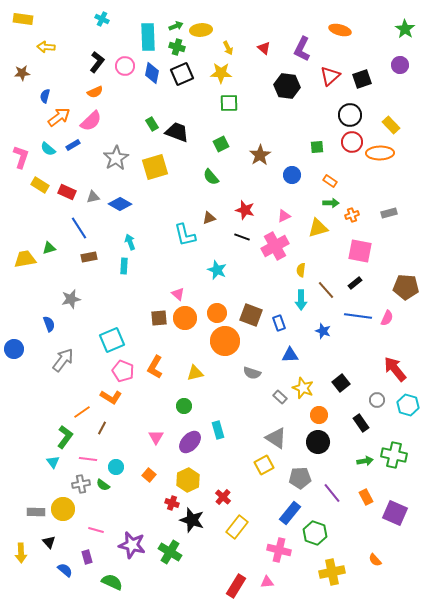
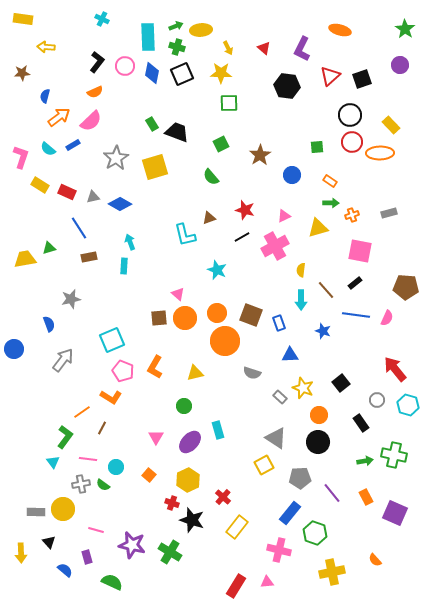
black line at (242, 237): rotated 49 degrees counterclockwise
blue line at (358, 316): moved 2 px left, 1 px up
